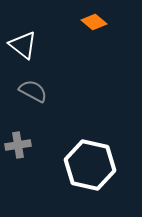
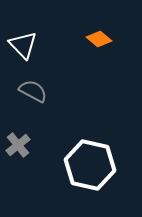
orange diamond: moved 5 px right, 17 px down
white triangle: rotated 8 degrees clockwise
gray cross: rotated 30 degrees counterclockwise
